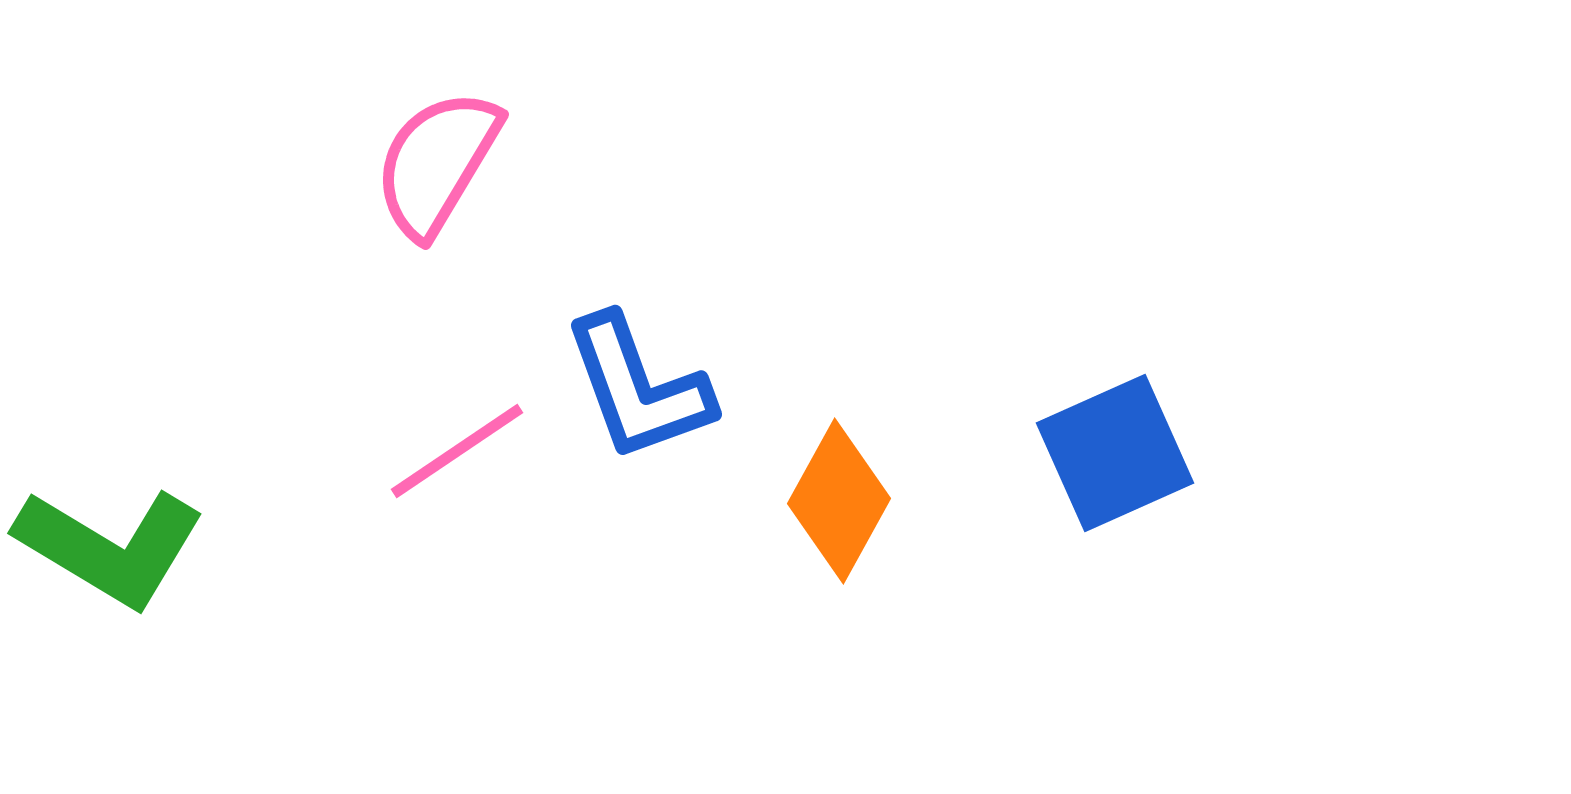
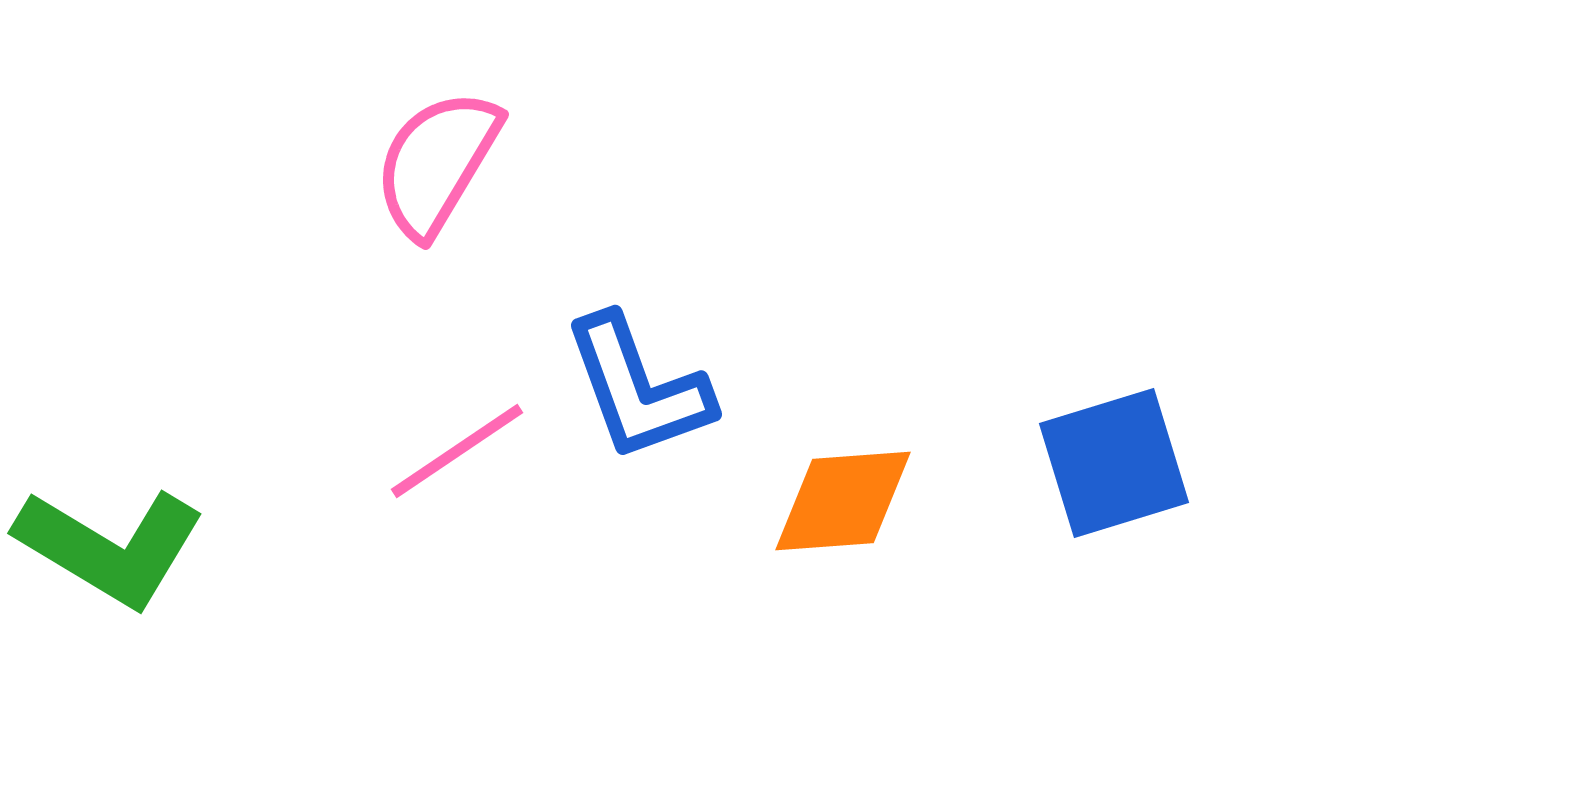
blue square: moved 1 px left, 10 px down; rotated 7 degrees clockwise
orange diamond: moved 4 px right; rotated 57 degrees clockwise
